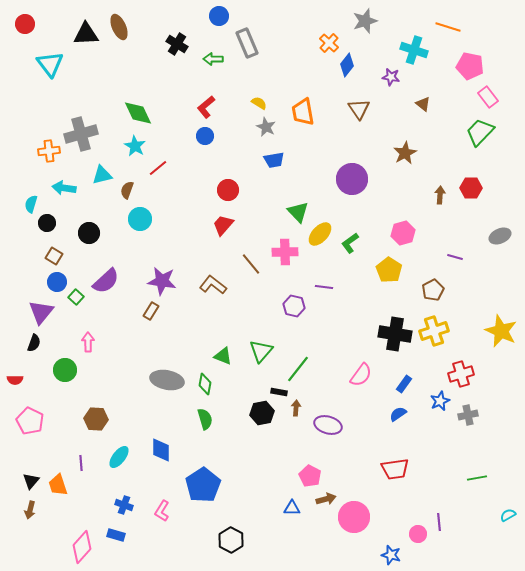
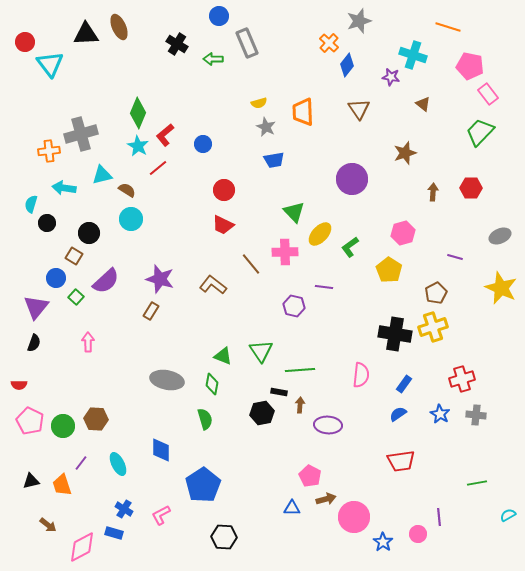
gray star at (365, 21): moved 6 px left
red circle at (25, 24): moved 18 px down
cyan cross at (414, 50): moved 1 px left, 5 px down
pink rectangle at (488, 97): moved 3 px up
yellow semicircle at (259, 103): rotated 133 degrees clockwise
red L-shape at (206, 107): moved 41 px left, 28 px down
orange trapezoid at (303, 112): rotated 8 degrees clockwise
green diamond at (138, 113): rotated 48 degrees clockwise
blue circle at (205, 136): moved 2 px left, 8 px down
cyan star at (135, 146): moved 3 px right
brown star at (405, 153): rotated 10 degrees clockwise
brown semicircle at (127, 190): rotated 102 degrees clockwise
red circle at (228, 190): moved 4 px left
brown arrow at (440, 195): moved 7 px left, 3 px up
green triangle at (298, 212): moved 4 px left
cyan circle at (140, 219): moved 9 px left
red trapezoid at (223, 225): rotated 105 degrees counterclockwise
green L-shape at (350, 243): moved 4 px down
brown square at (54, 256): moved 20 px right
purple star at (162, 281): moved 2 px left, 2 px up; rotated 8 degrees clockwise
blue circle at (57, 282): moved 1 px left, 4 px up
brown pentagon at (433, 290): moved 3 px right, 3 px down
purple triangle at (41, 312): moved 5 px left, 5 px up
yellow cross at (434, 331): moved 1 px left, 4 px up
yellow star at (501, 331): moved 43 px up
green triangle at (261, 351): rotated 15 degrees counterclockwise
green line at (298, 369): moved 2 px right, 1 px down; rotated 48 degrees clockwise
green circle at (65, 370): moved 2 px left, 56 px down
red cross at (461, 374): moved 1 px right, 5 px down
pink semicircle at (361, 375): rotated 30 degrees counterclockwise
red semicircle at (15, 380): moved 4 px right, 5 px down
green diamond at (205, 384): moved 7 px right
blue star at (440, 401): moved 13 px down; rotated 18 degrees counterclockwise
brown arrow at (296, 408): moved 4 px right, 3 px up
gray cross at (468, 415): moved 8 px right; rotated 18 degrees clockwise
purple ellipse at (328, 425): rotated 12 degrees counterclockwise
cyan ellipse at (119, 457): moved 1 px left, 7 px down; rotated 65 degrees counterclockwise
purple line at (81, 463): rotated 42 degrees clockwise
red trapezoid at (395, 469): moved 6 px right, 8 px up
green line at (477, 478): moved 5 px down
black triangle at (31, 481): rotated 36 degrees clockwise
orange trapezoid at (58, 485): moved 4 px right
blue cross at (124, 505): moved 4 px down; rotated 12 degrees clockwise
brown arrow at (30, 510): moved 18 px right, 15 px down; rotated 66 degrees counterclockwise
pink L-shape at (162, 511): moved 1 px left, 4 px down; rotated 30 degrees clockwise
purple line at (439, 522): moved 5 px up
blue rectangle at (116, 535): moved 2 px left, 2 px up
black hexagon at (231, 540): moved 7 px left, 3 px up; rotated 25 degrees counterclockwise
pink diamond at (82, 547): rotated 20 degrees clockwise
blue star at (391, 555): moved 8 px left, 13 px up; rotated 18 degrees clockwise
